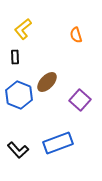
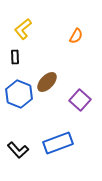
orange semicircle: moved 1 px down; rotated 133 degrees counterclockwise
blue hexagon: moved 1 px up
